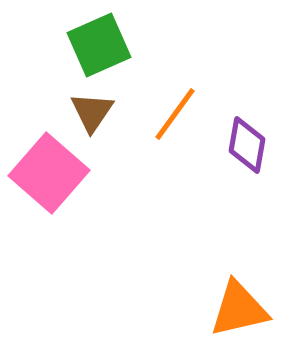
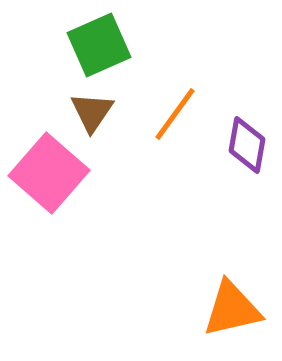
orange triangle: moved 7 px left
